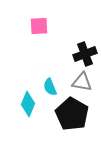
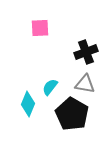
pink square: moved 1 px right, 2 px down
black cross: moved 1 px right, 2 px up
gray triangle: moved 3 px right, 2 px down
cyan semicircle: rotated 60 degrees clockwise
